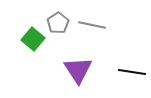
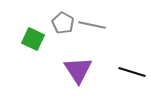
gray pentagon: moved 5 px right; rotated 10 degrees counterclockwise
green square: rotated 15 degrees counterclockwise
black line: rotated 8 degrees clockwise
